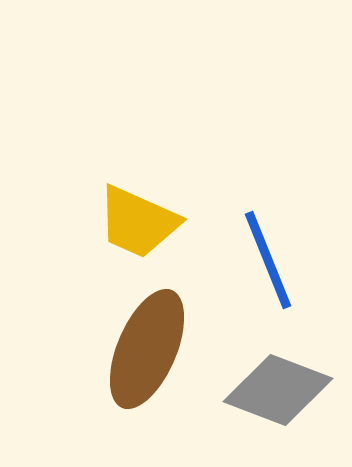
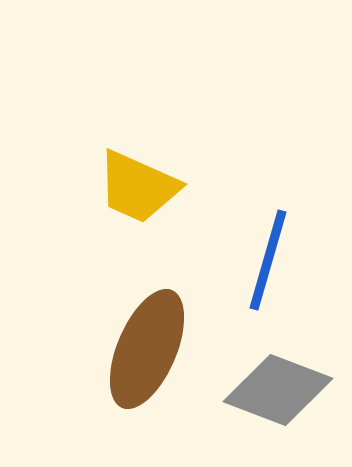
yellow trapezoid: moved 35 px up
blue line: rotated 38 degrees clockwise
